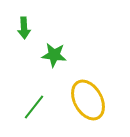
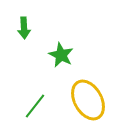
green star: moved 7 px right; rotated 20 degrees clockwise
green line: moved 1 px right, 1 px up
